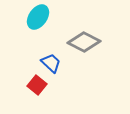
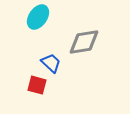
gray diamond: rotated 36 degrees counterclockwise
red square: rotated 24 degrees counterclockwise
